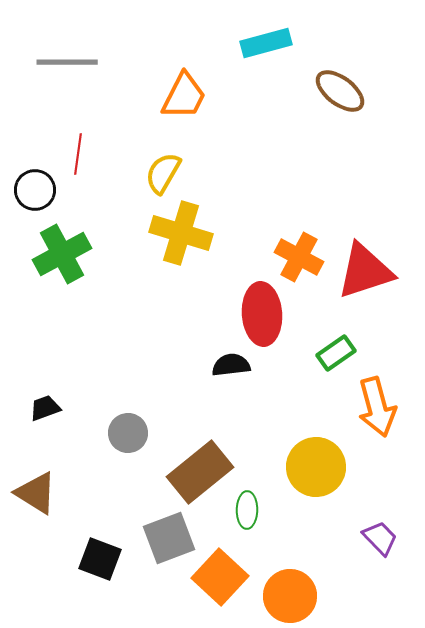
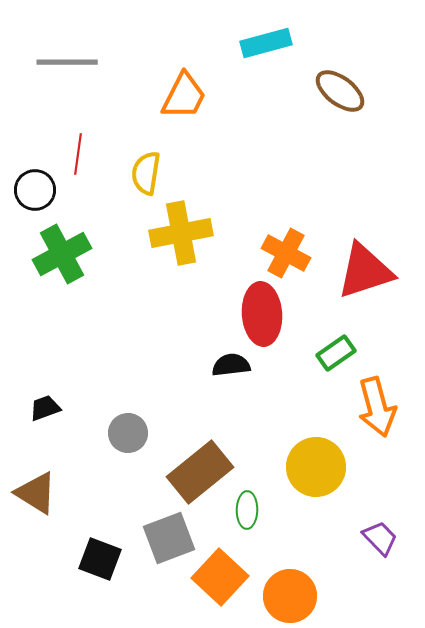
yellow semicircle: moved 17 px left; rotated 21 degrees counterclockwise
yellow cross: rotated 28 degrees counterclockwise
orange cross: moved 13 px left, 4 px up
